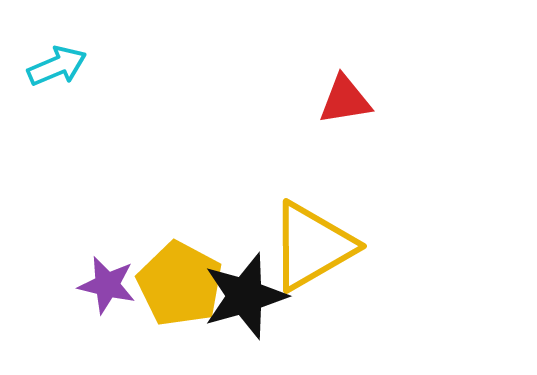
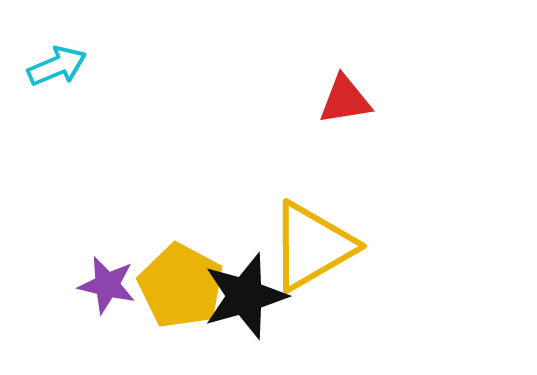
yellow pentagon: moved 1 px right, 2 px down
